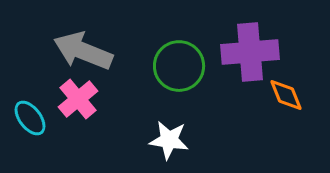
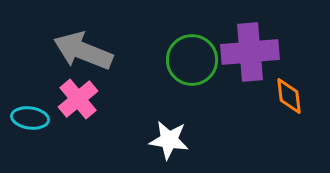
green circle: moved 13 px right, 6 px up
orange diamond: moved 3 px right, 1 px down; rotated 15 degrees clockwise
cyan ellipse: rotated 45 degrees counterclockwise
